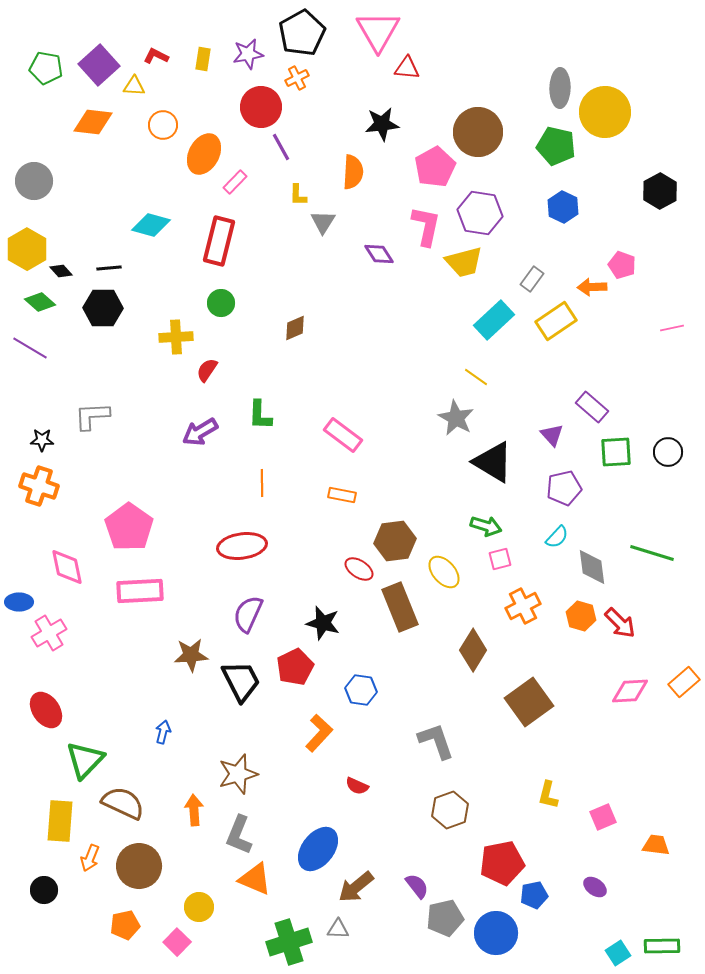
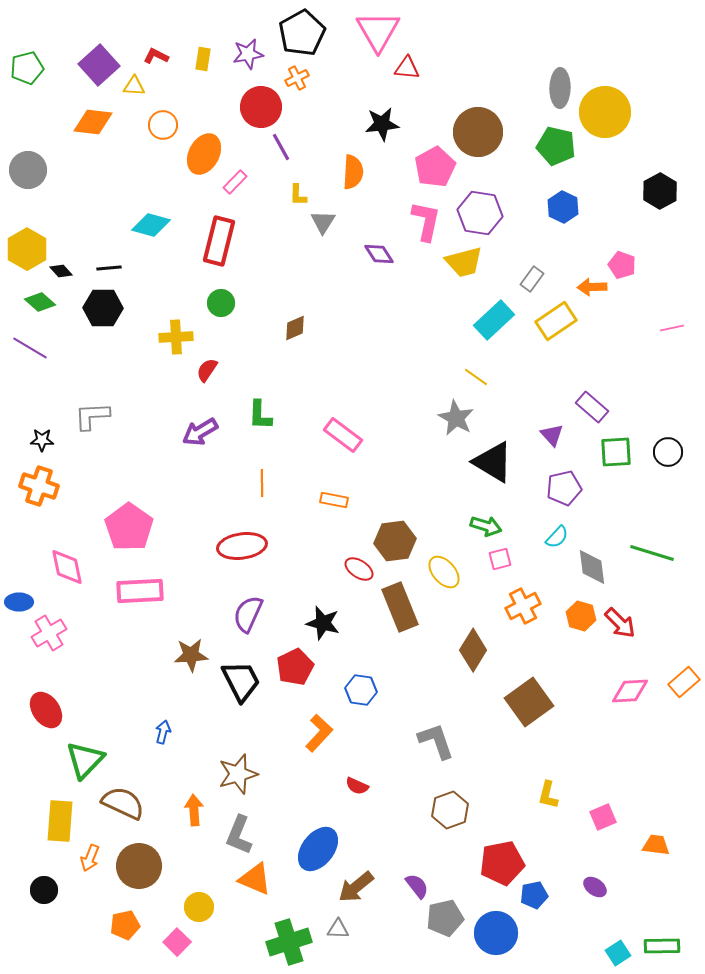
green pentagon at (46, 68): moved 19 px left; rotated 24 degrees counterclockwise
gray circle at (34, 181): moved 6 px left, 11 px up
pink L-shape at (426, 226): moved 5 px up
orange rectangle at (342, 495): moved 8 px left, 5 px down
